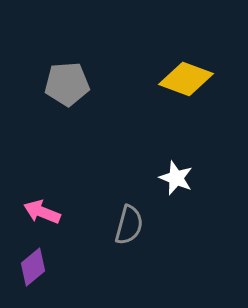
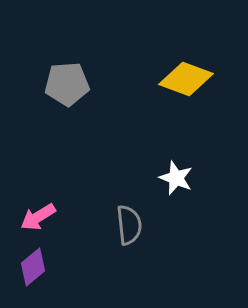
pink arrow: moved 4 px left, 5 px down; rotated 54 degrees counterclockwise
gray semicircle: rotated 21 degrees counterclockwise
